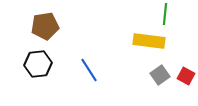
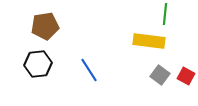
gray square: rotated 18 degrees counterclockwise
